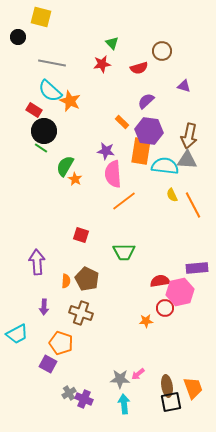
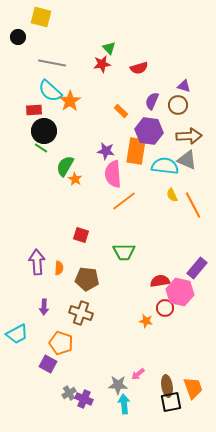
green triangle at (112, 43): moved 3 px left, 5 px down
brown circle at (162, 51): moved 16 px right, 54 px down
orange star at (70, 101): rotated 15 degrees clockwise
purple semicircle at (146, 101): moved 6 px right; rotated 24 degrees counterclockwise
red rectangle at (34, 110): rotated 35 degrees counterclockwise
orange rectangle at (122, 122): moved 1 px left, 11 px up
brown arrow at (189, 136): rotated 105 degrees counterclockwise
orange rectangle at (141, 151): moved 5 px left
gray triangle at (187, 160): rotated 20 degrees clockwise
purple rectangle at (197, 268): rotated 45 degrees counterclockwise
brown pentagon at (87, 279): rotated 20 degrees counterclockwise
orange semicircle at (66, 281): moved 7 px left, 13 px up
pink hexagon at (180, 292): rotated 24 degrees clockwise
orange star at (146, 321): rotated 16 degrees clockwise
gray star at (120, 379): moved 2 px left, 6 px down
